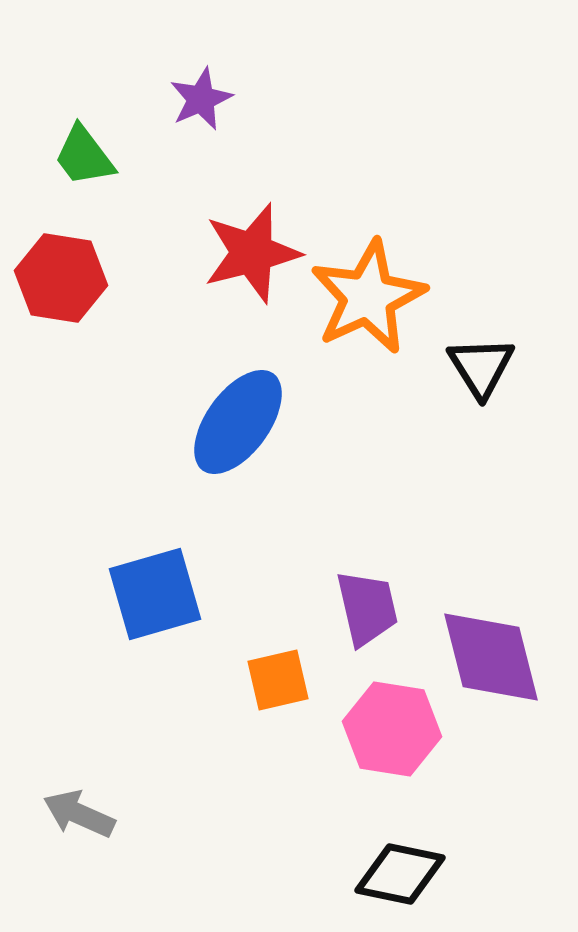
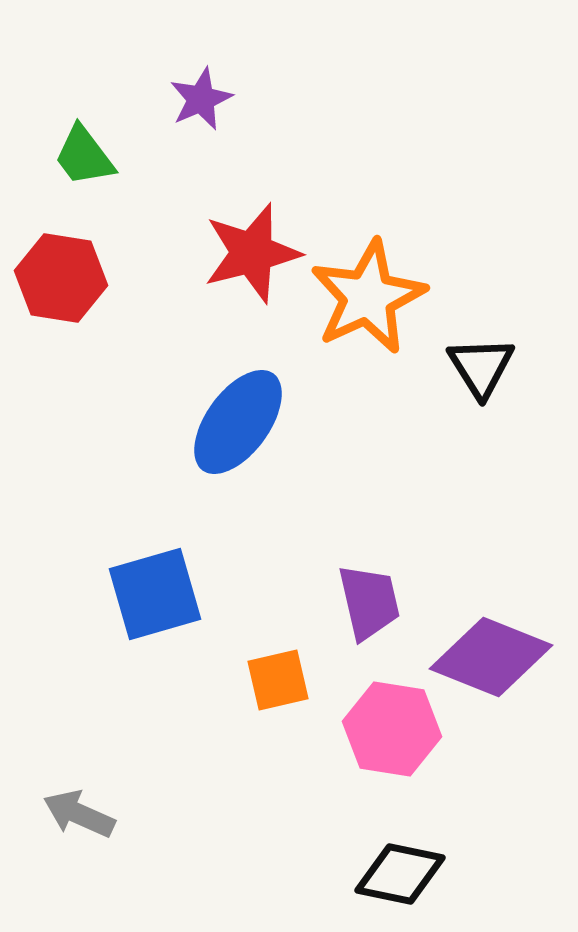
purple trapezoid: moved 2 px right, 6 px up
purple diamond: rotated 54 degrees counterclockwise
